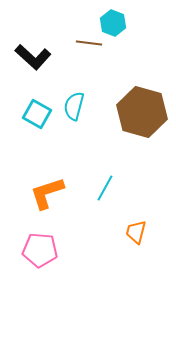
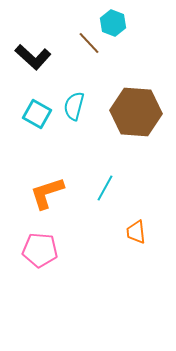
brown line: rotated 40 degrees clockwise
brown hexagon: moved 6 px left; rotated 12 degrees counterclockwise
orange trapezoid: rotated 20 degrees counterclockwise
